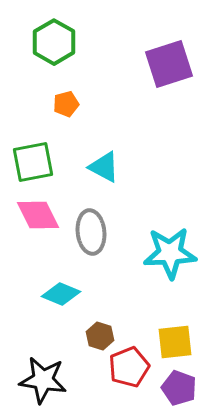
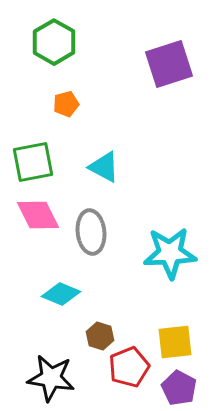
black star: moved 8 px right, 2 px up
purple pentagon: rotated 8 degrees clockwise
